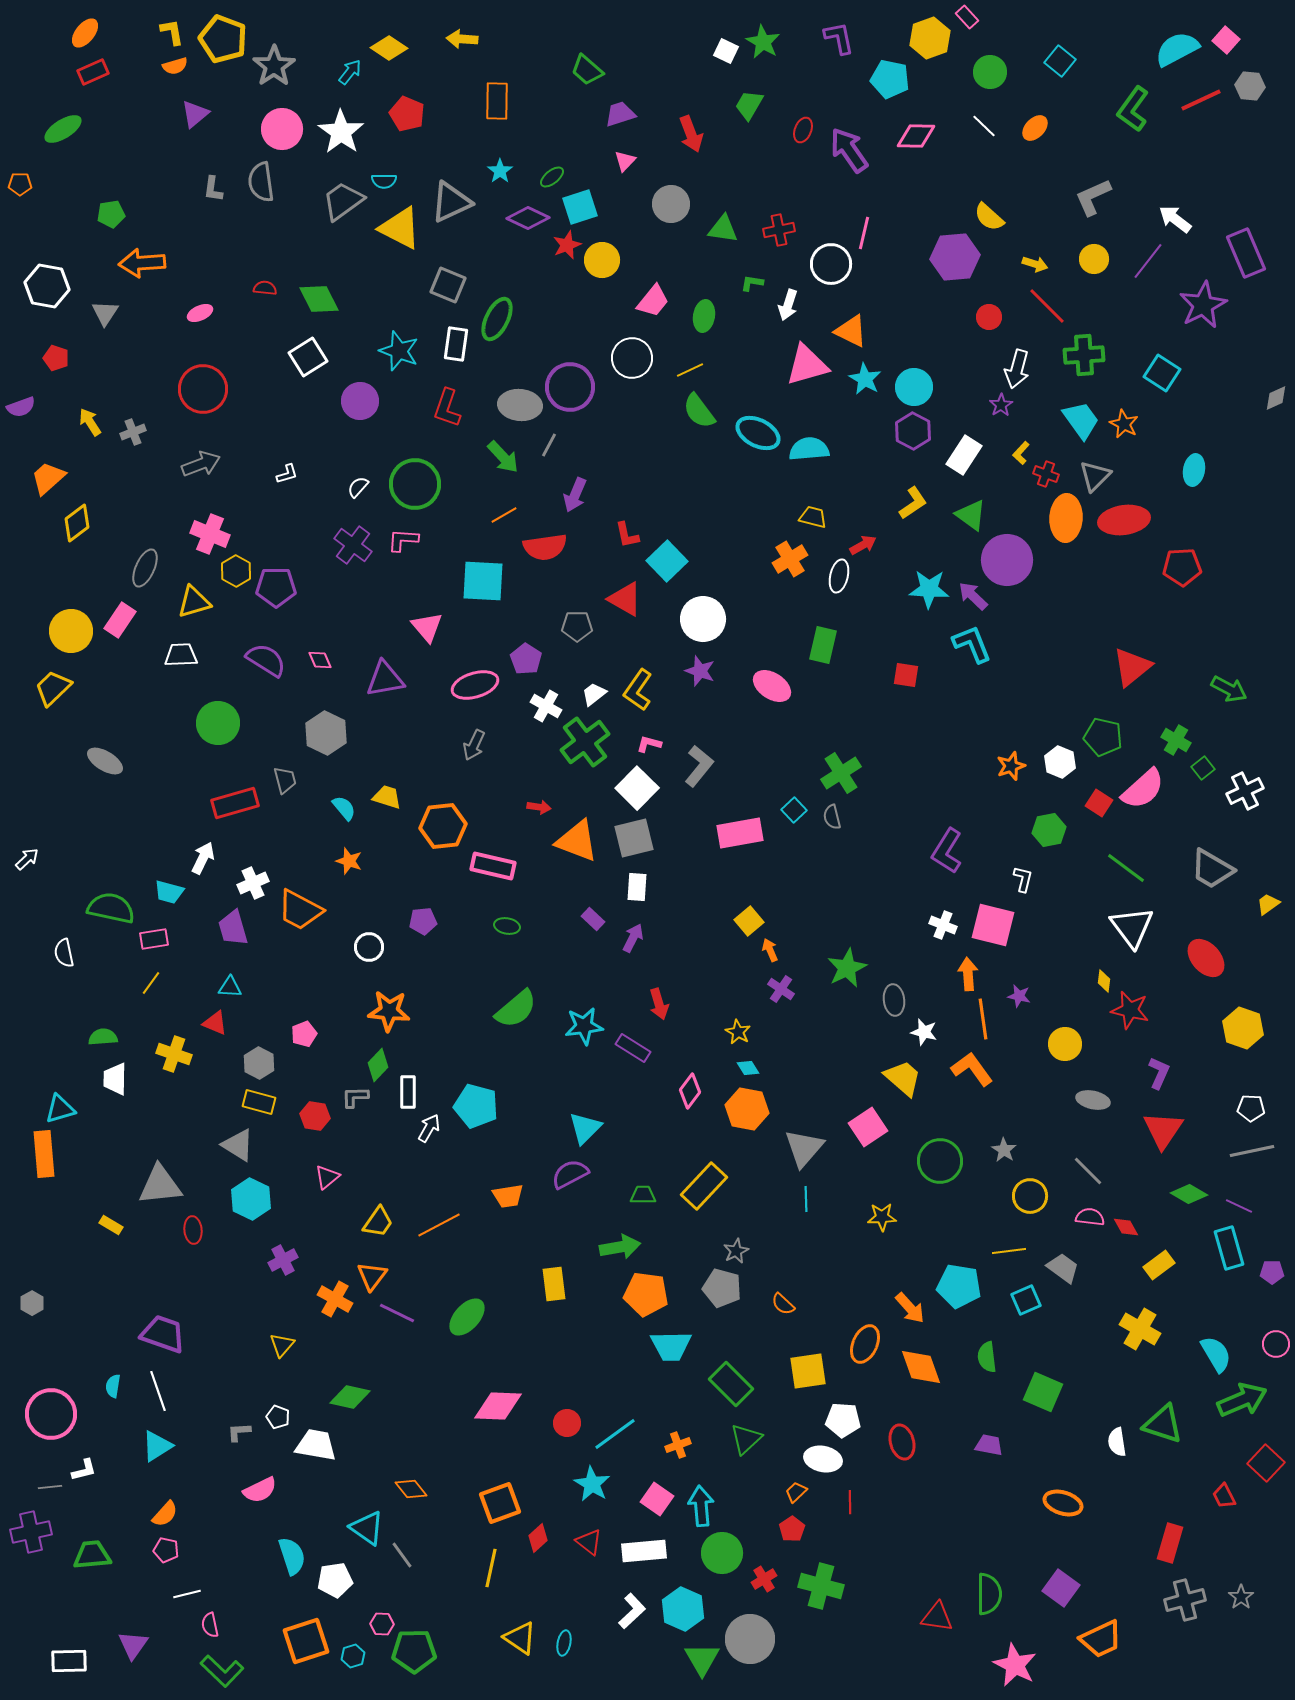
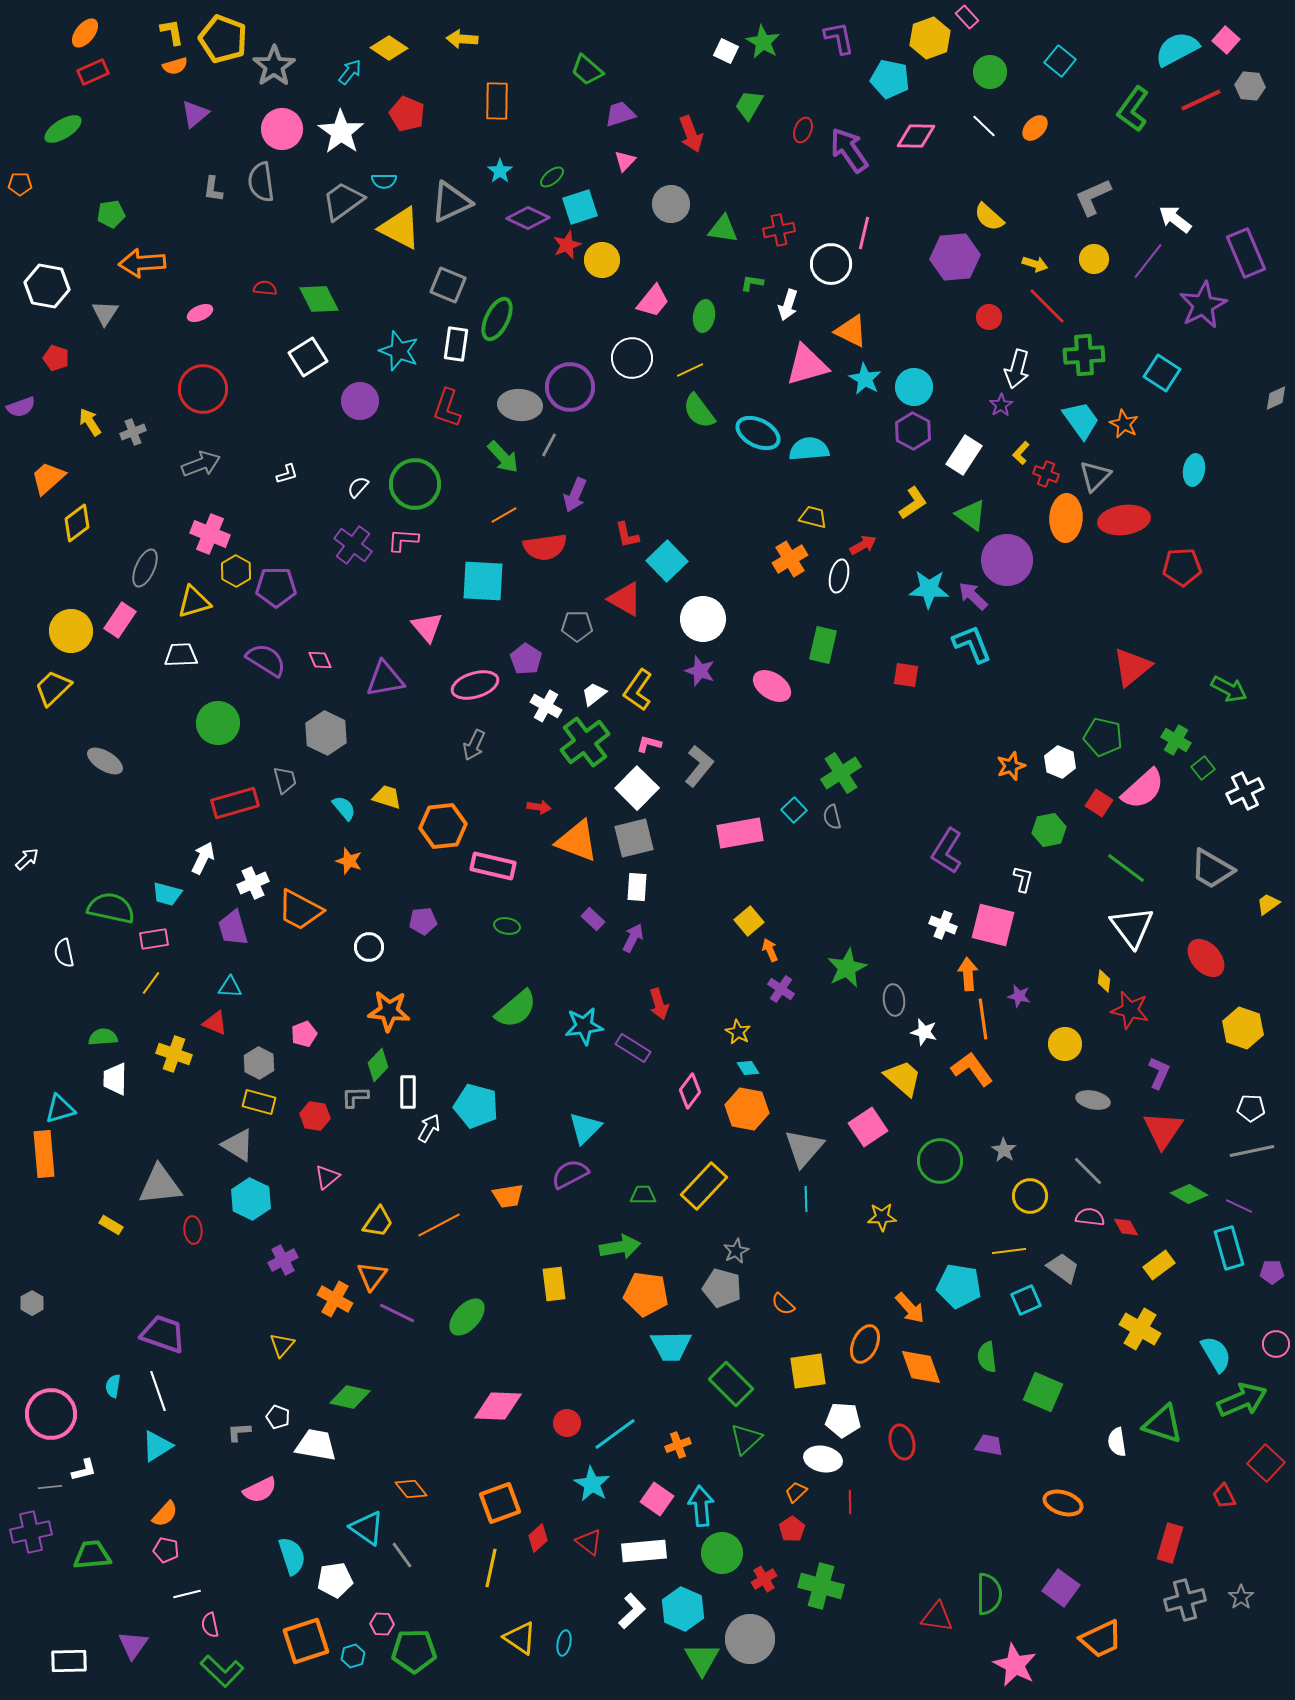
cyan trapezoid at (169, 892): moved 2 px left, 2 px down
